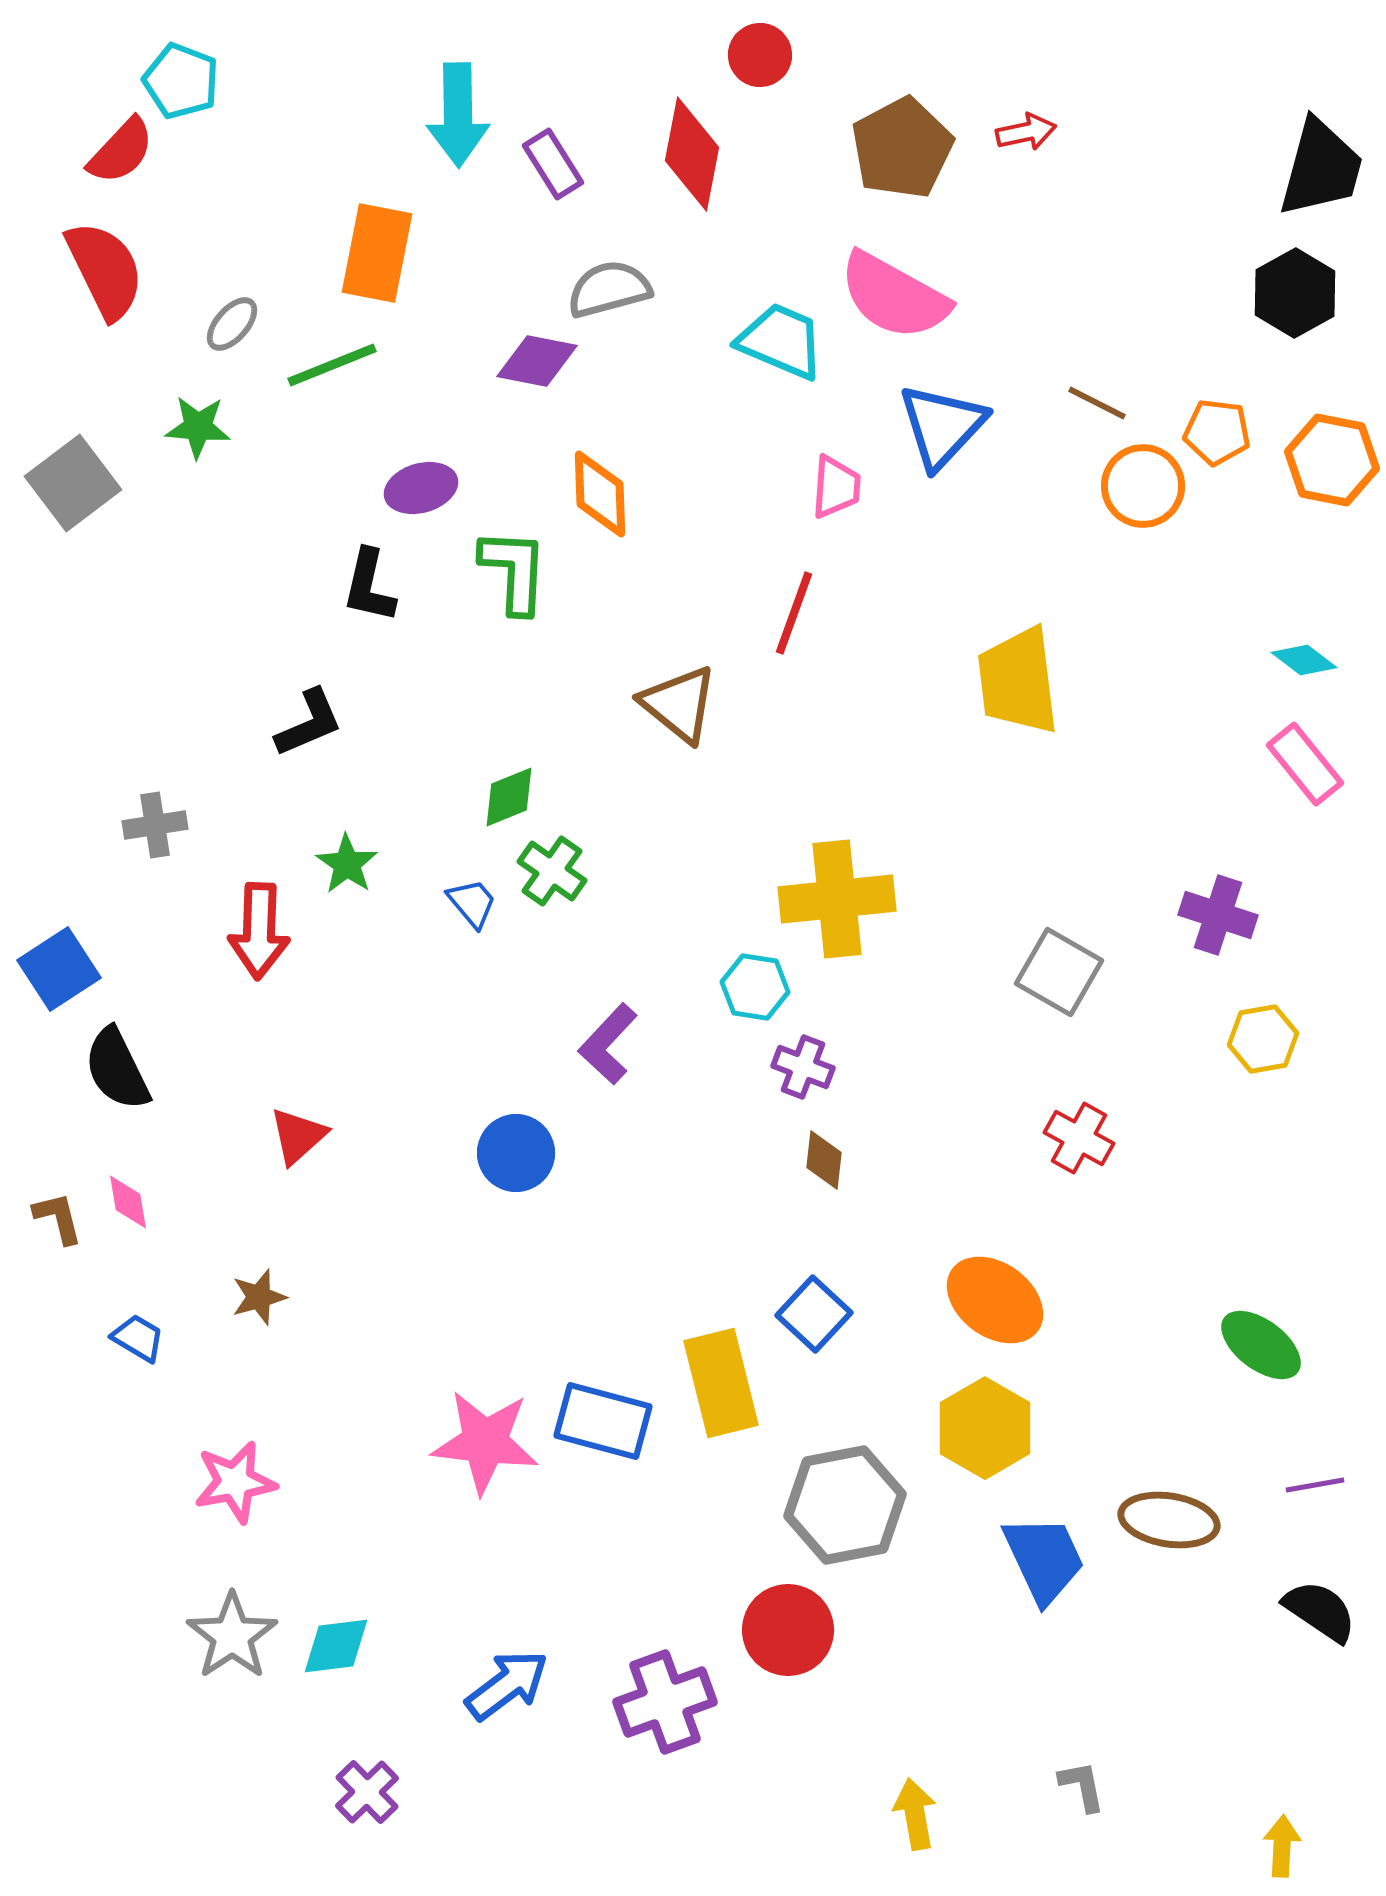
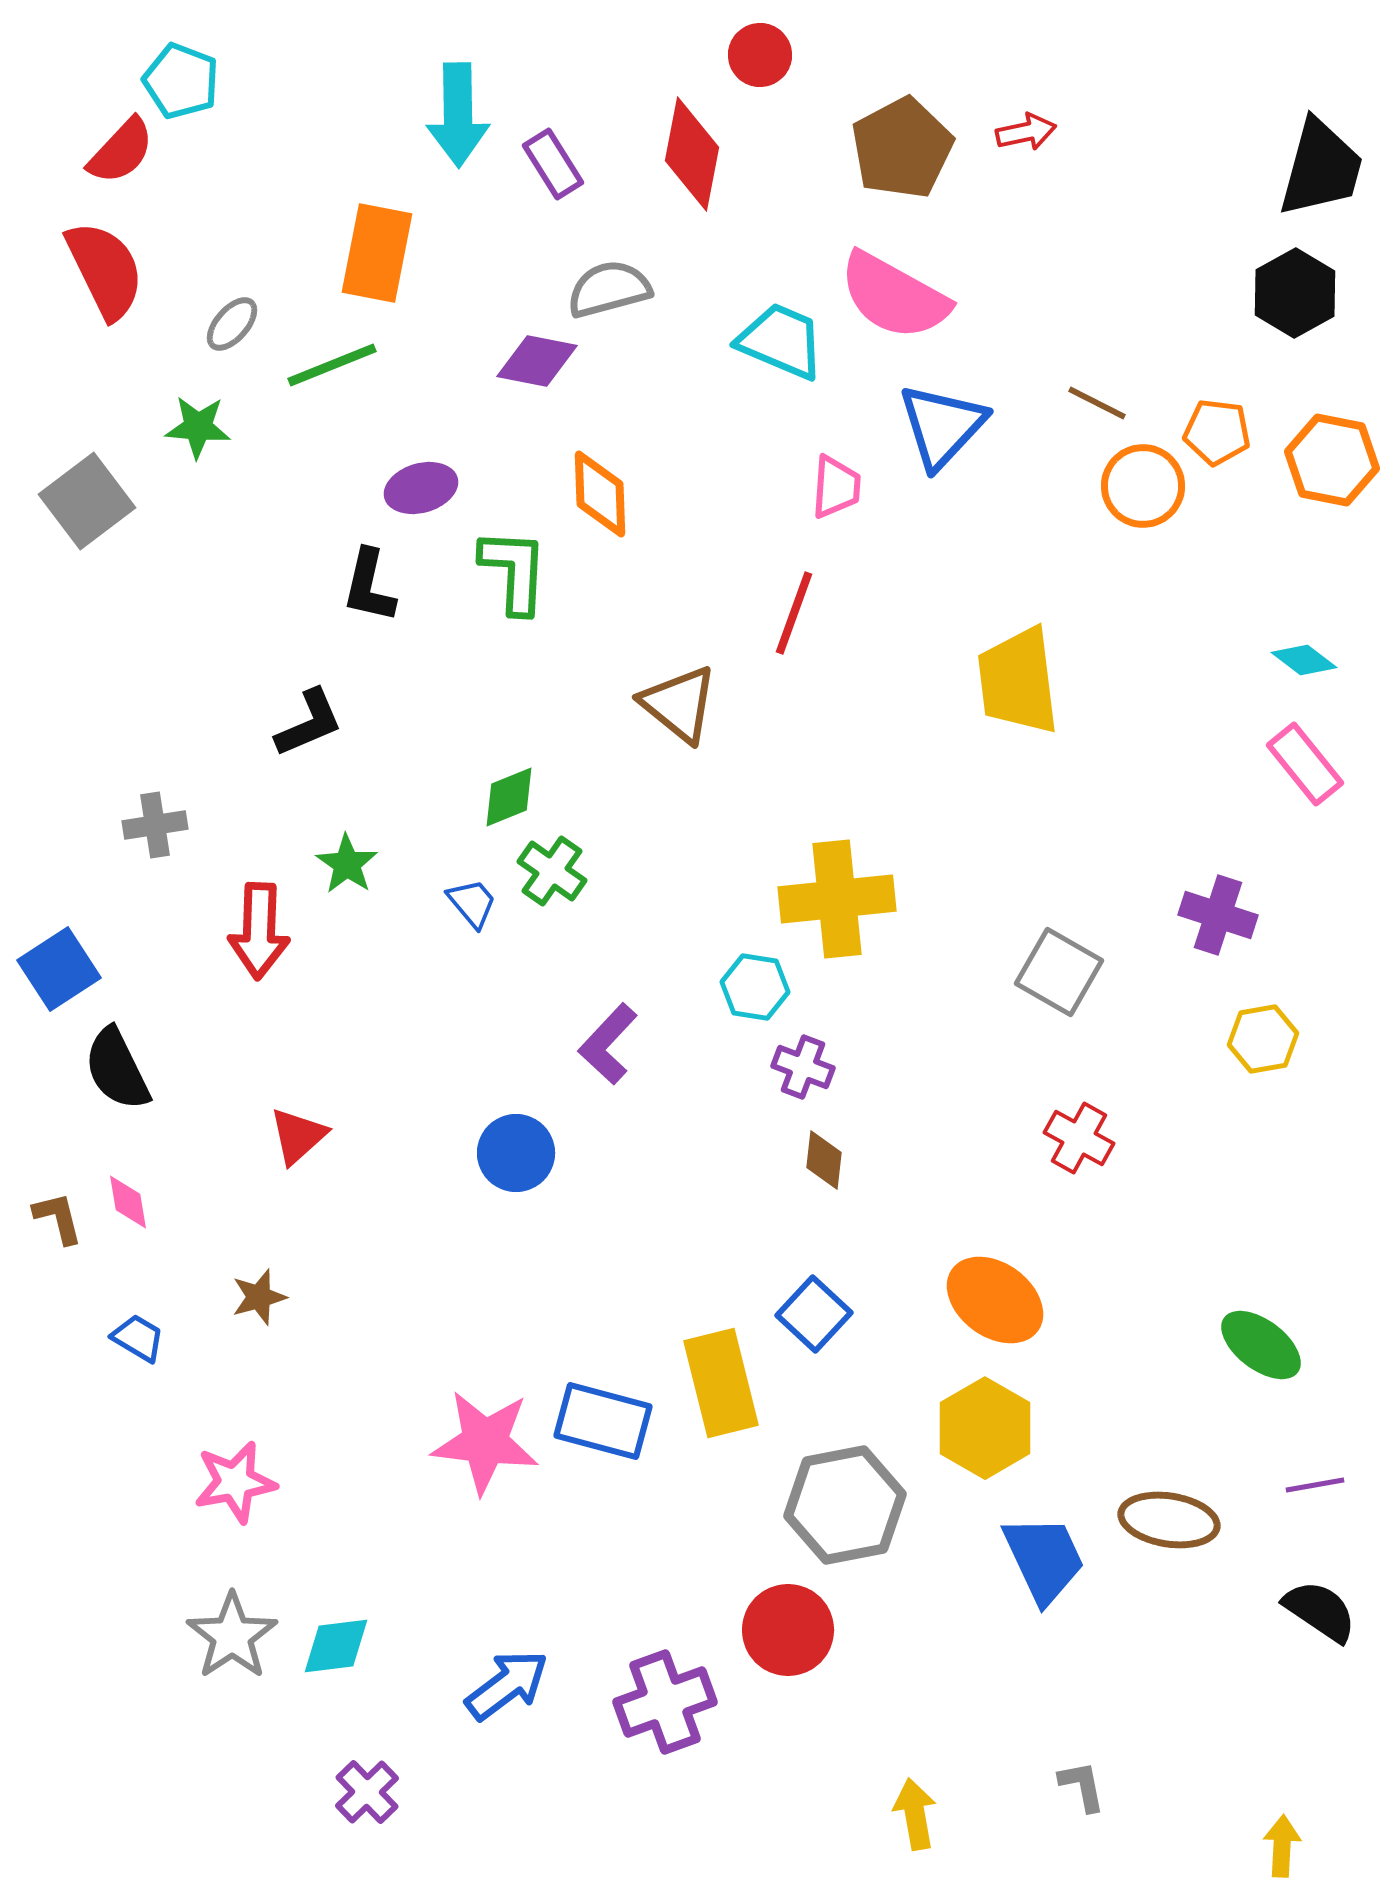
gray square at (73, 483): moved 14 px right, 18 px down
